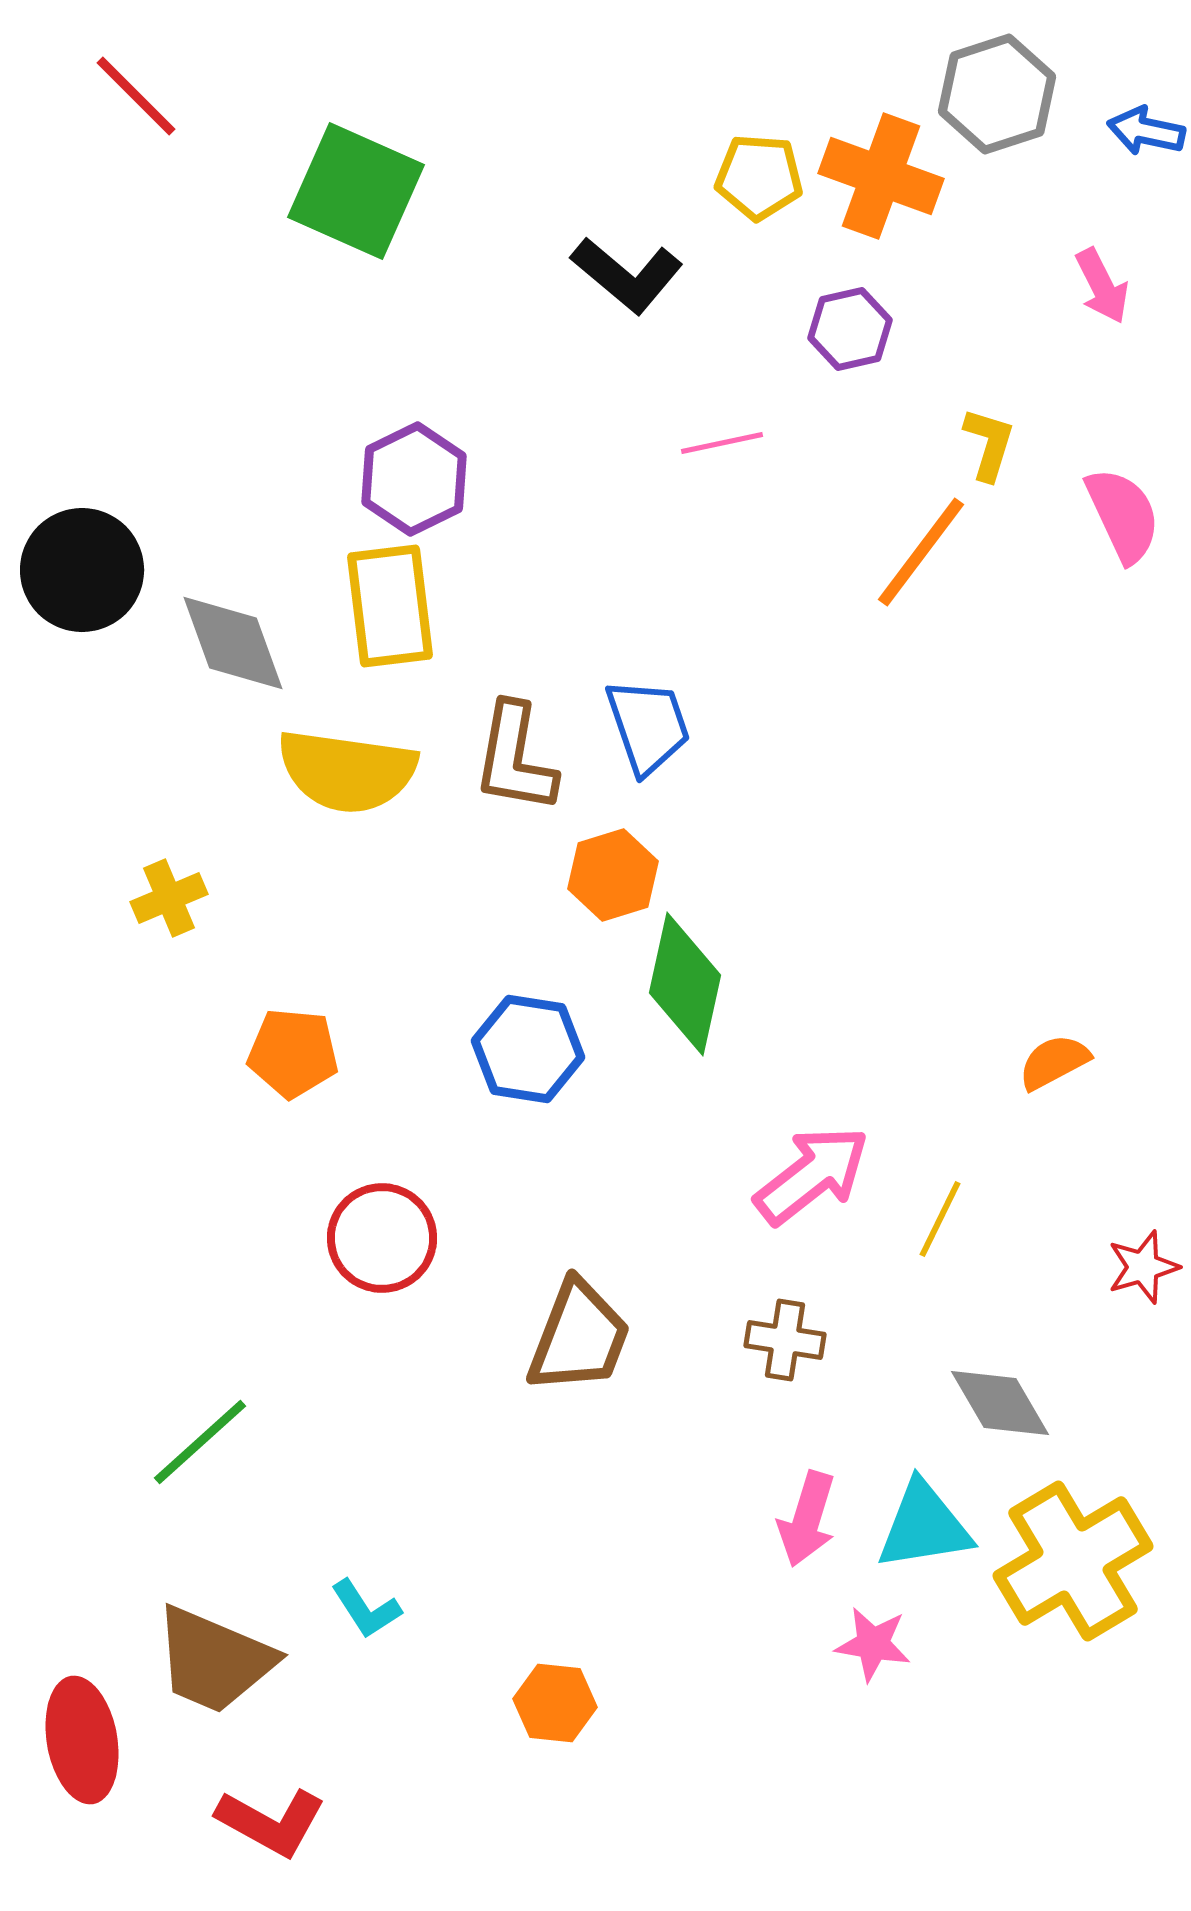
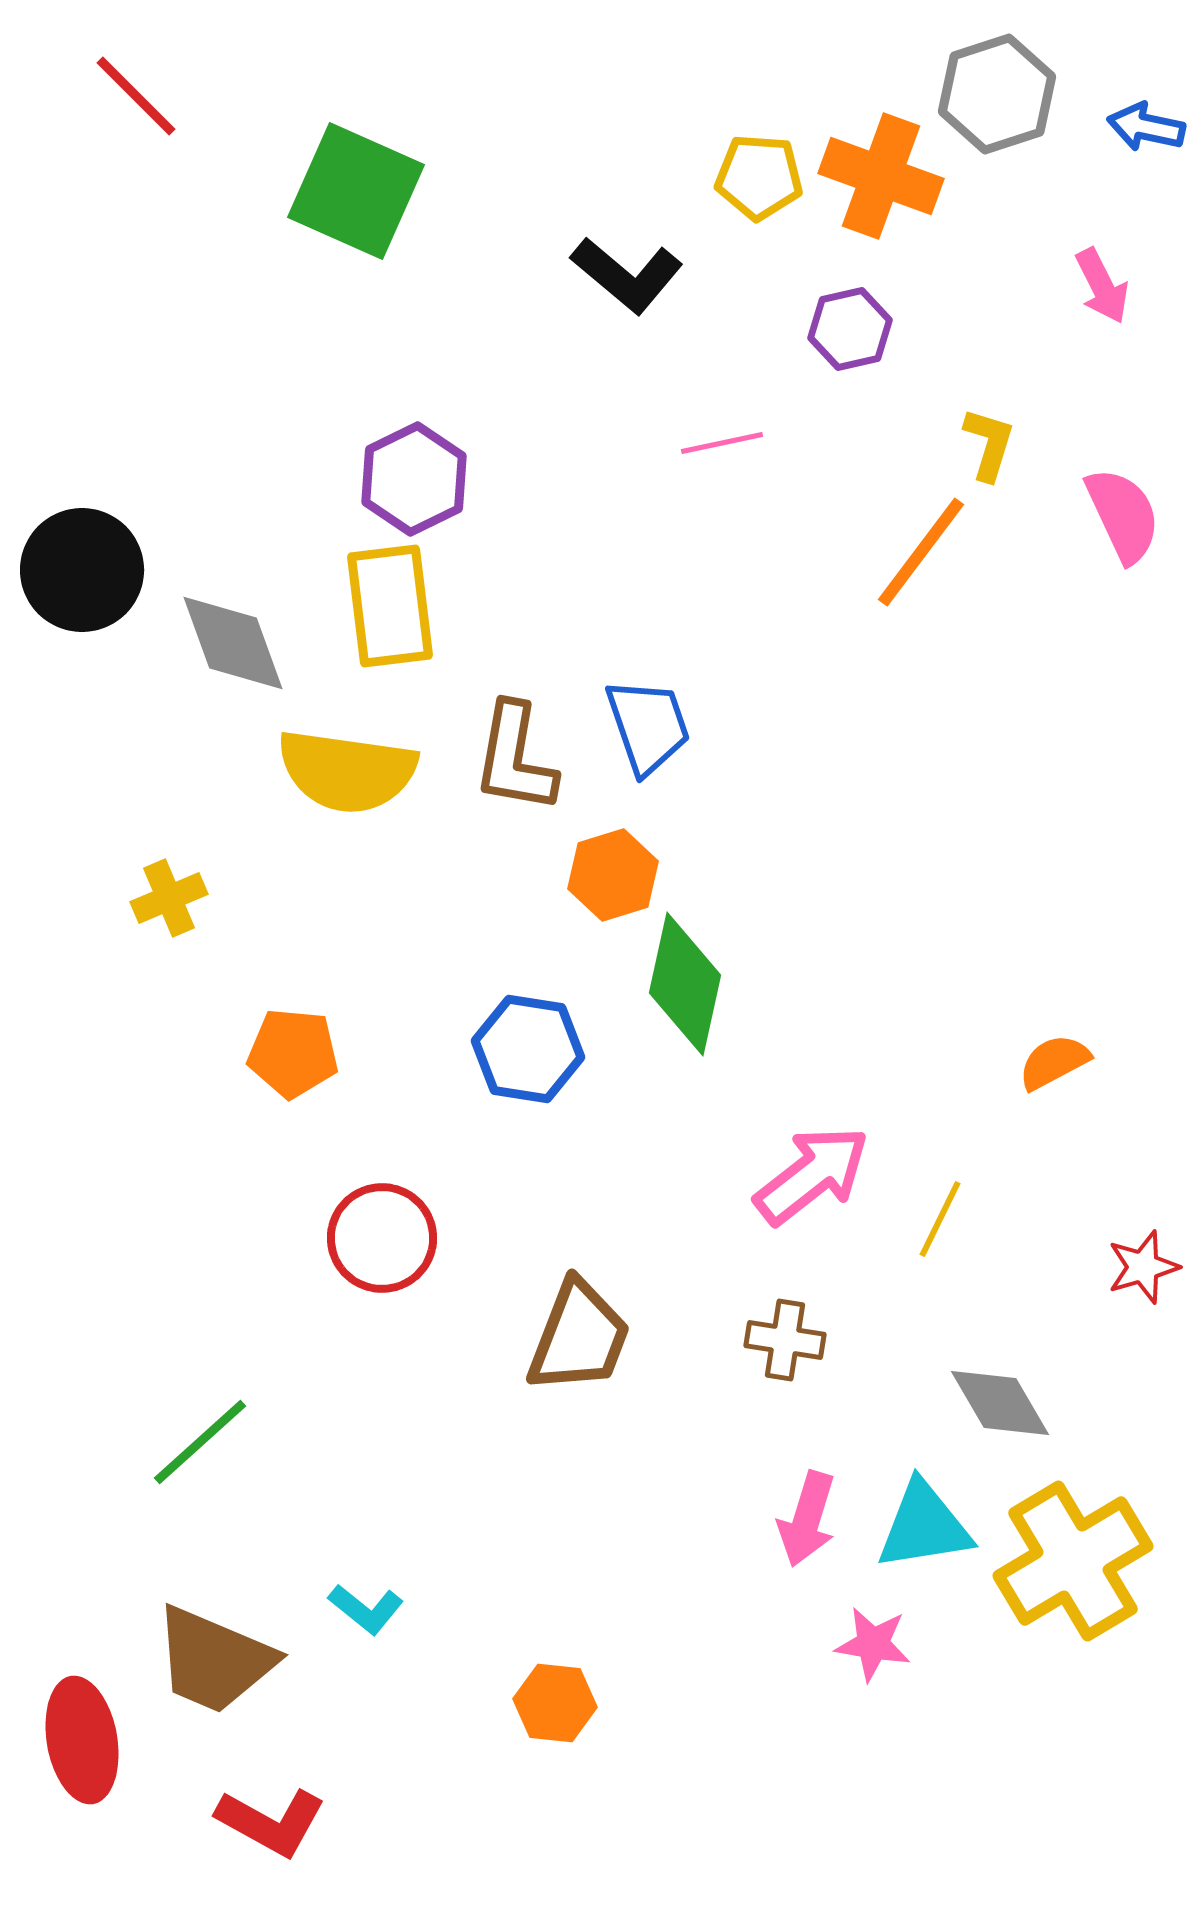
blue arrow at (1146, 131): moved 4 px up
cyan L-shape at (366, 1609): rotated 18 degrees counterclockwise
